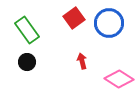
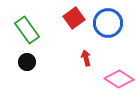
blue circle: moved 1 px left
red arrow: moved 4 px right, 3 px up
